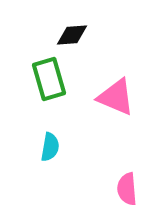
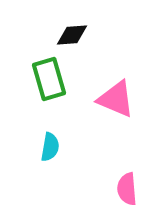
pink triangle: moved 2 px down
